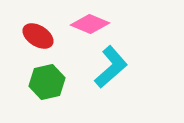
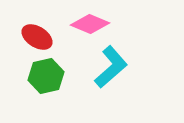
red ellipse: moved 1 px left, 1 px down
green hexagon: moved 1 px left, 6 px up
